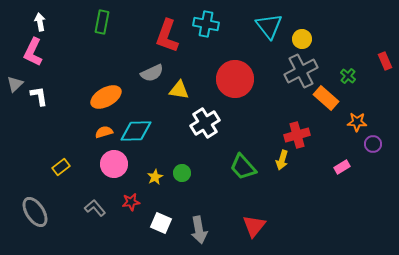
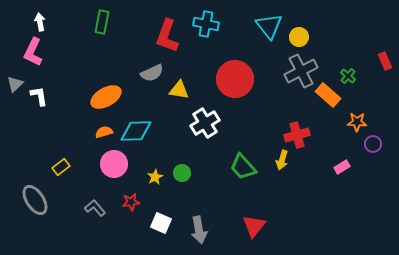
yellow circle: moved 3 px left, 2 px up
orange rectangle: moved 2 px right, 3 px up
gray ellipse: moved 12 px up
